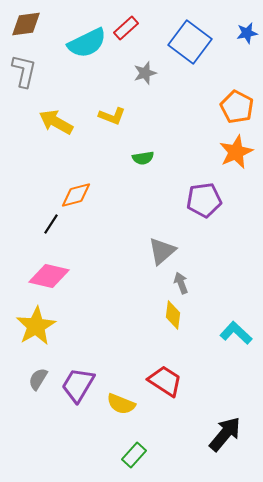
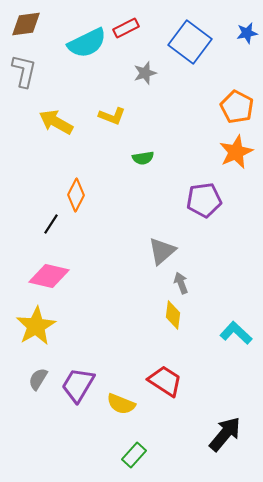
red rectangle: rotated 15 degrees clockwise
orange diamond: rotated 48 degrees counterclockwise
